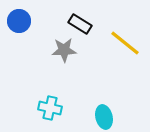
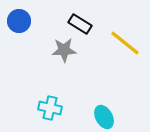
cyan ellipse: rotated 15 degrees counterclockwise
